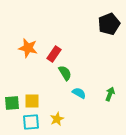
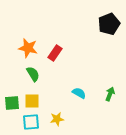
red rectangle: moved 1 px right, 1 px up
green semicircle: moved 32 px left, 1 px down
yellow star: rotated 16 degrees clockwise
